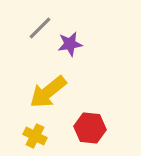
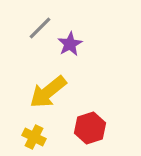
purple star: rotated 20 degrees counterclockwise
red hexagon: rotated 24 degrees counterclockwise
yellow cross: moved 1 px left, 1 px down
